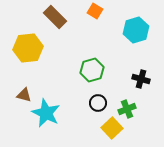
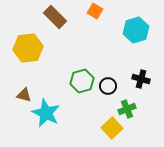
green hexagon: moved 10 px left, 11 px down
black circle: moved 10 px right, 17 px up
